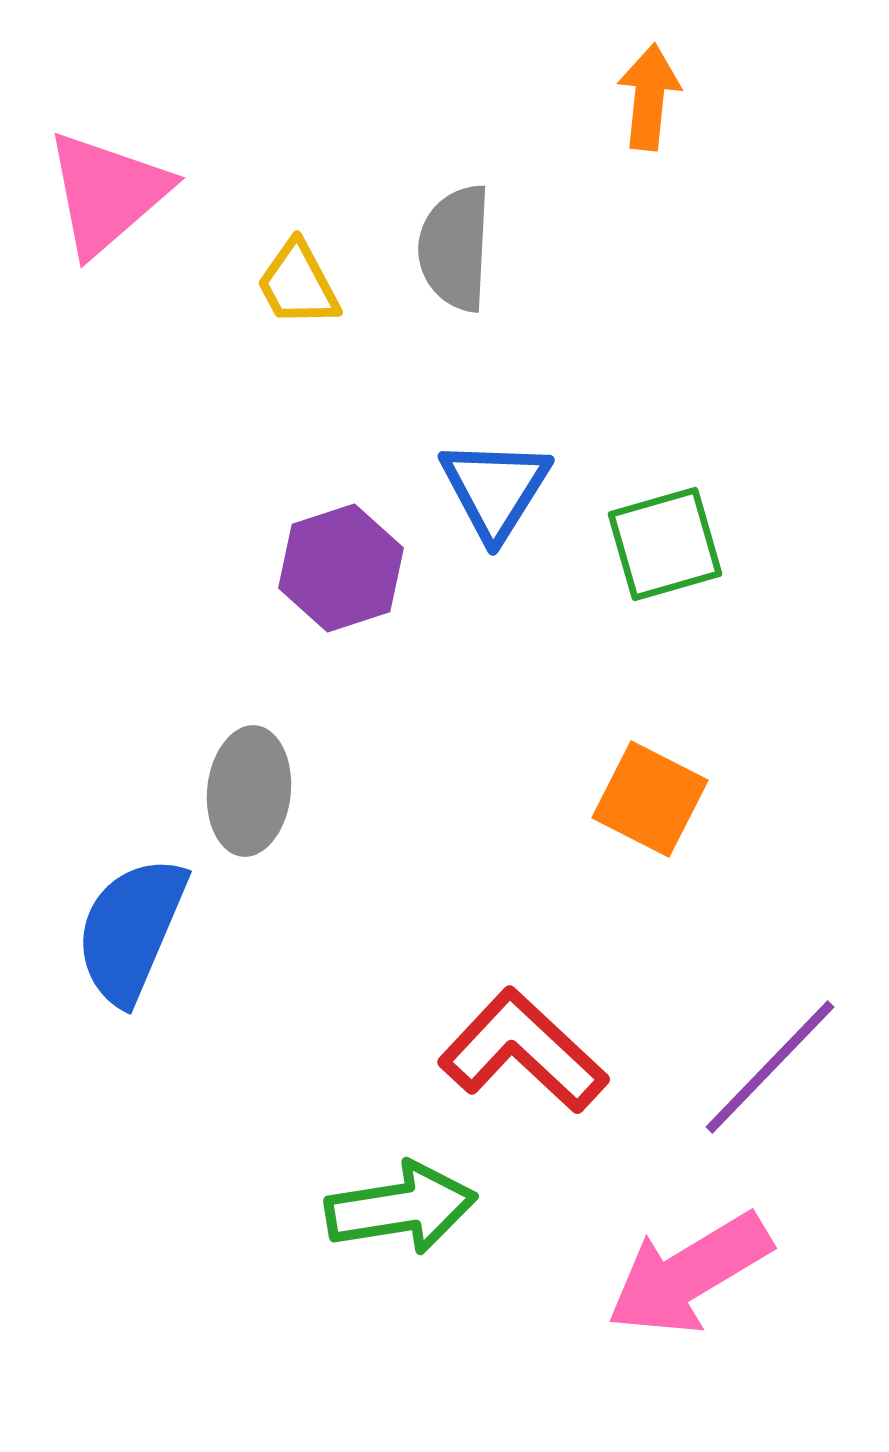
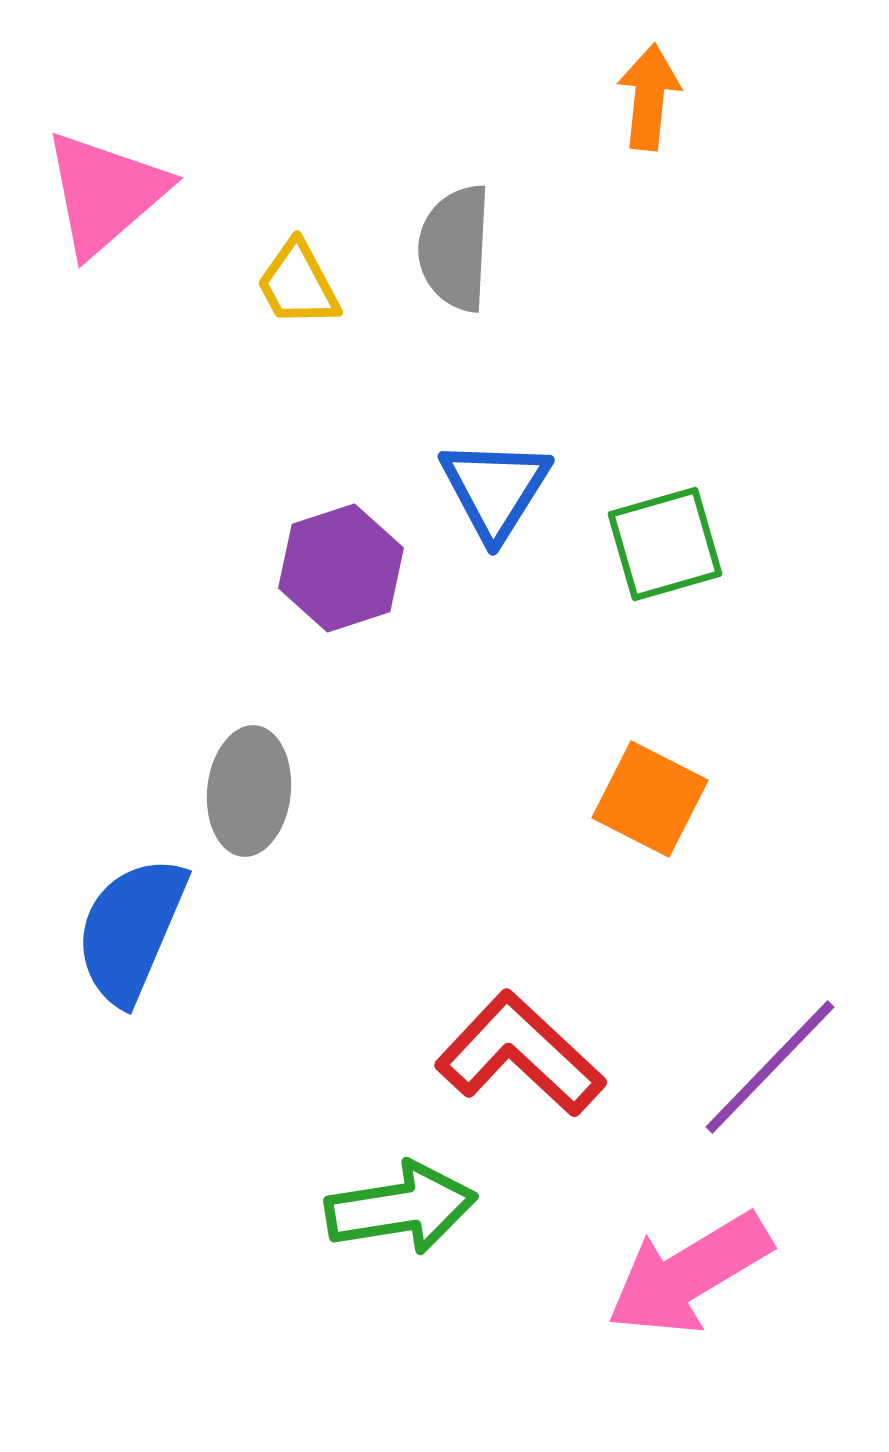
pink triangle: moved 2 px left
red L-shape: moved 3 px left, 3 px down
